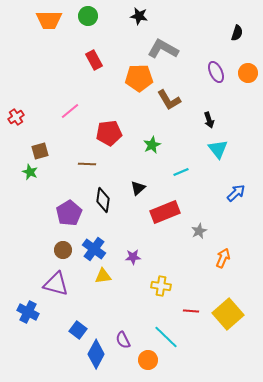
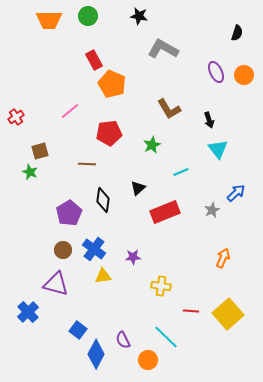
orange circle at (248, 73): moved 4 px left, 2 px down
orange pentagon at (139, 78): moved 27 px left, 6 px down; rotated 24 degrees clockwise
brown L-shape at (169, 100): moved 9 px down
gray star at (199, 231): moved 13 px right, 21 px up
blue cross at (28, 312): rotated 20 degrees clockwise
